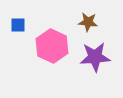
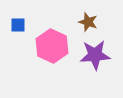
brown star: rotated 12 degrees clockwise
purple star: moved 2 px up
